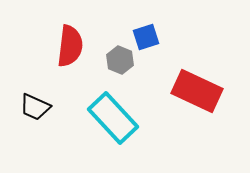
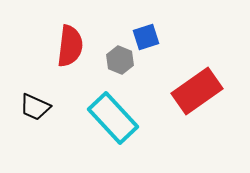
red rectangle: rotated 60 degrees counterclockwise
